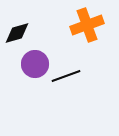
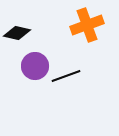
black diamond: rotated 28 degrees clockwise
purple circle: moved 2 px down
